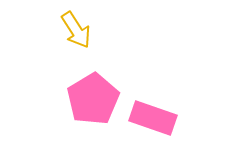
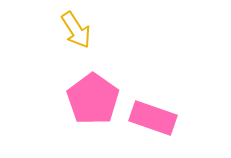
pink pentagon: rotated 6 degrees counterclockwise
